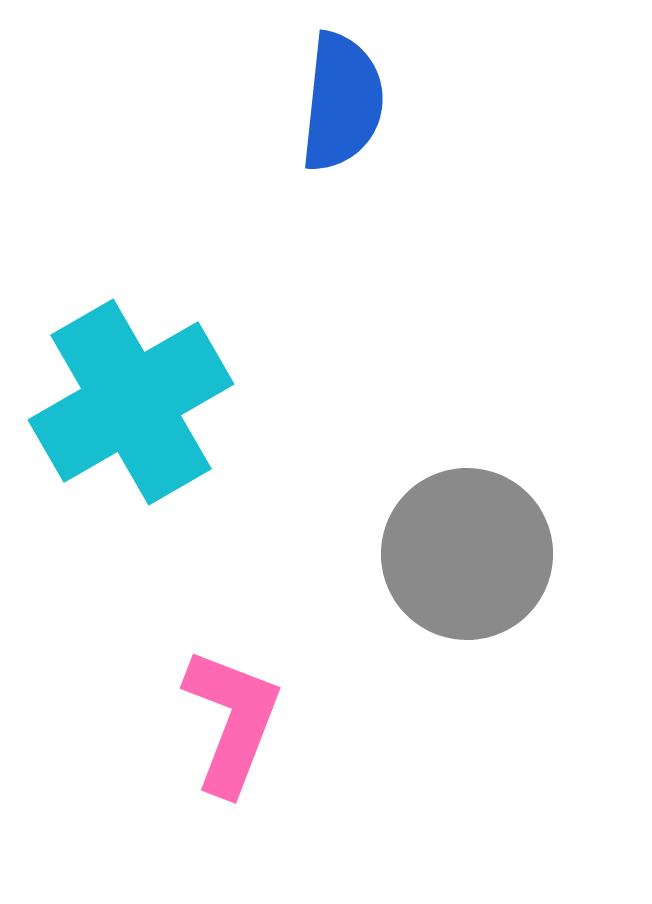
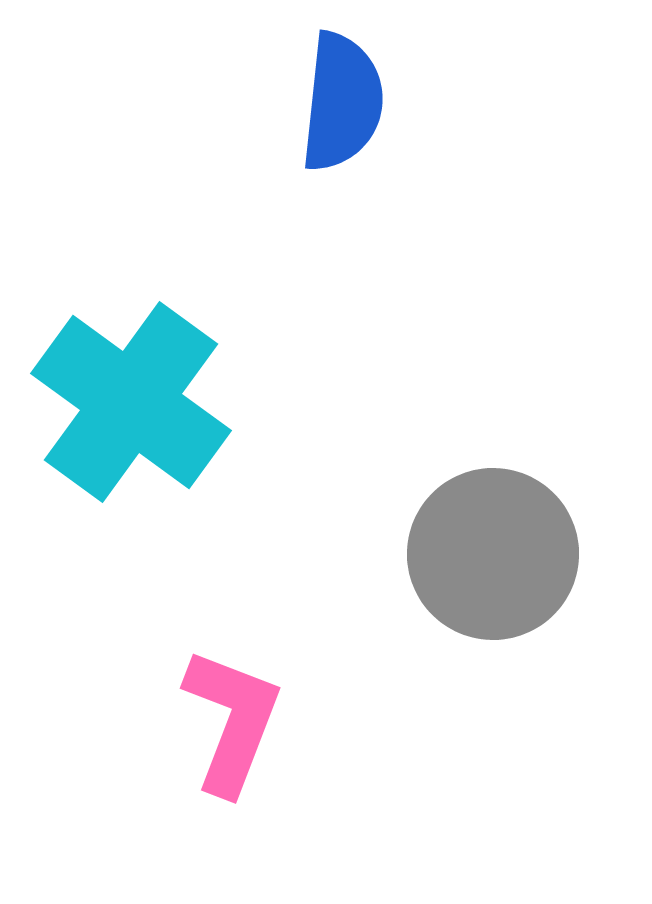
cyan cross: rotated 24 degrees counterclockwise
gray circle: moved 26 px right
